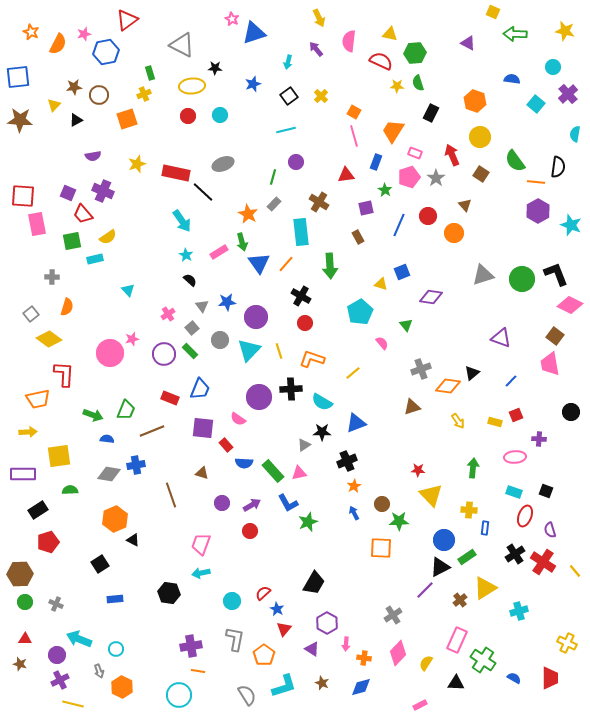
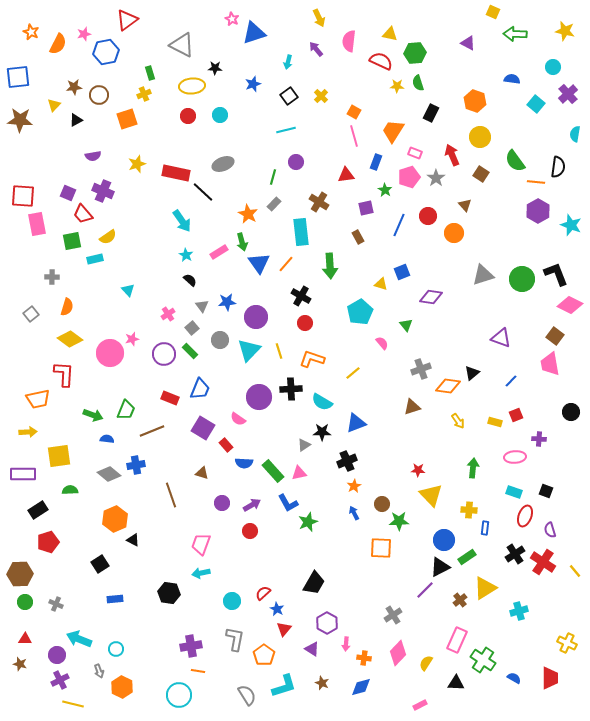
yellow diamond at (49, 339): moved 21 px right
purple square at (203, 428): rotated 25 degrees clockwise
gray diamond at (109, 474): rotated 30 degrees clockwise
